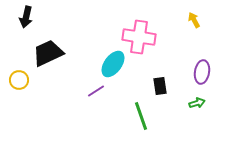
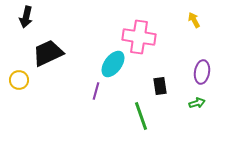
purple line: rotated 42 degrees counterclockwise
